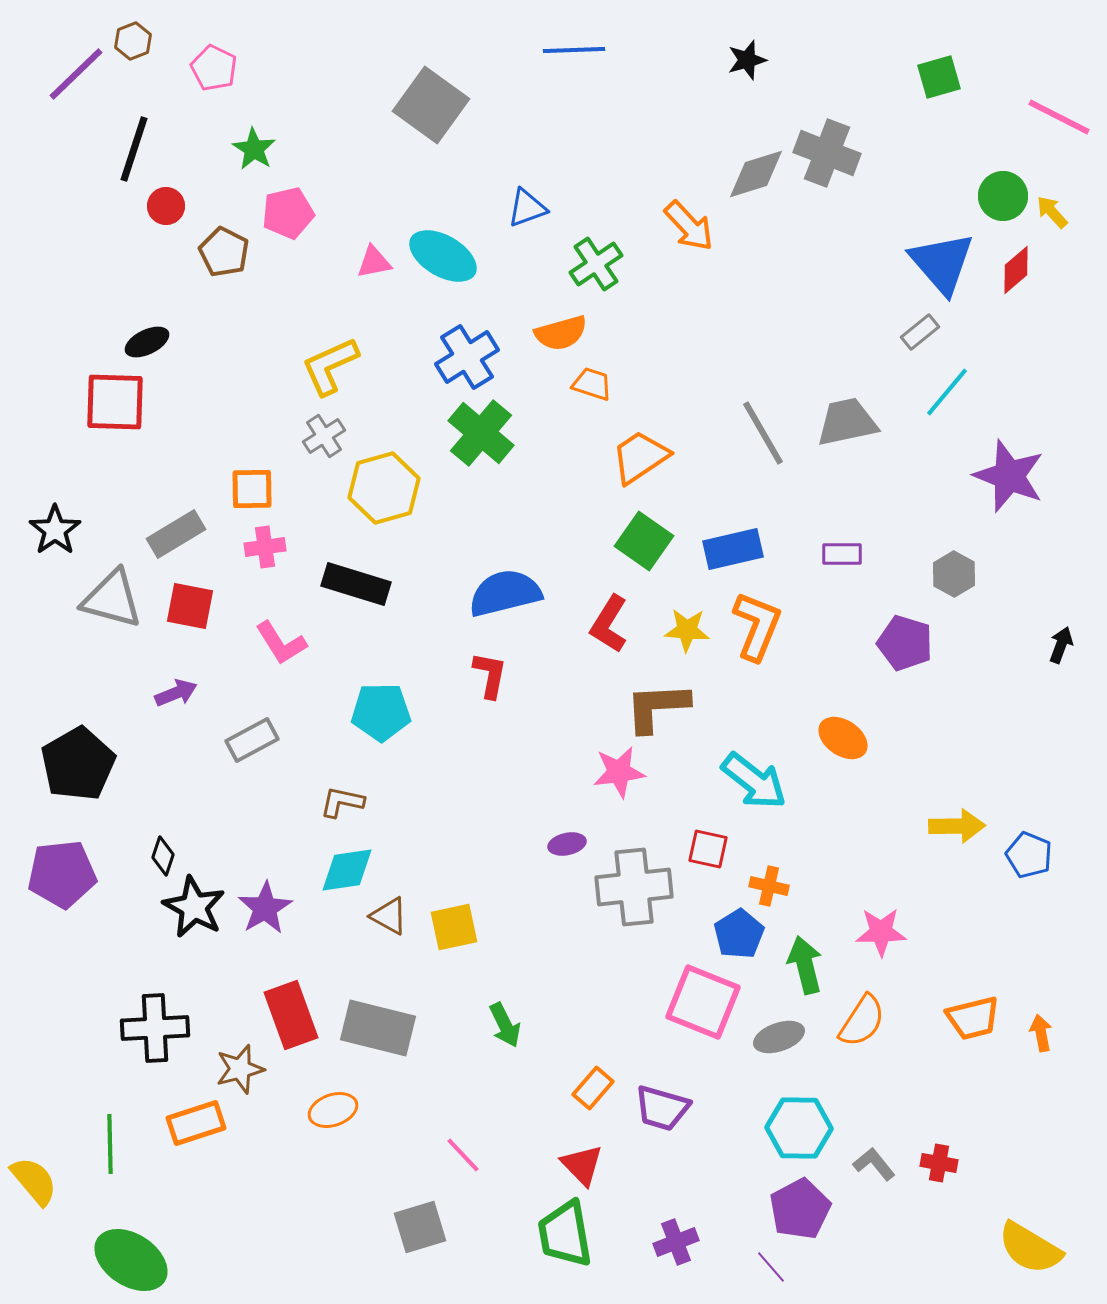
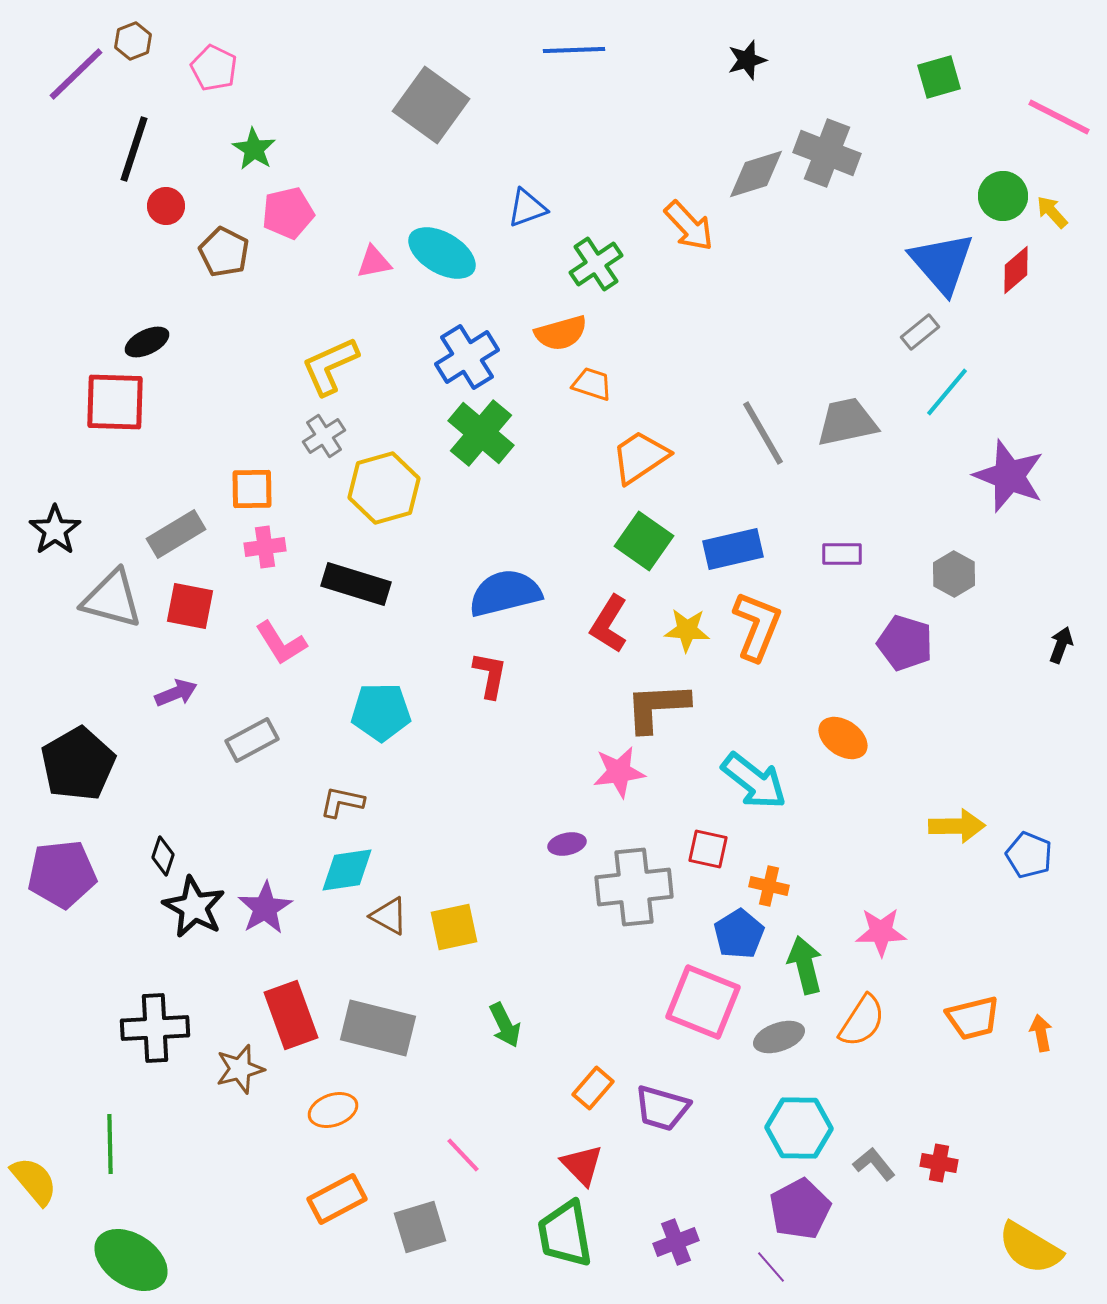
cyan ellipse at (443, 256): moved 1 px left, 3 px up
orange rectangle at (196, 1123): moved 141 px right, 76 px down; rotated 10 degrees counterclockwise
